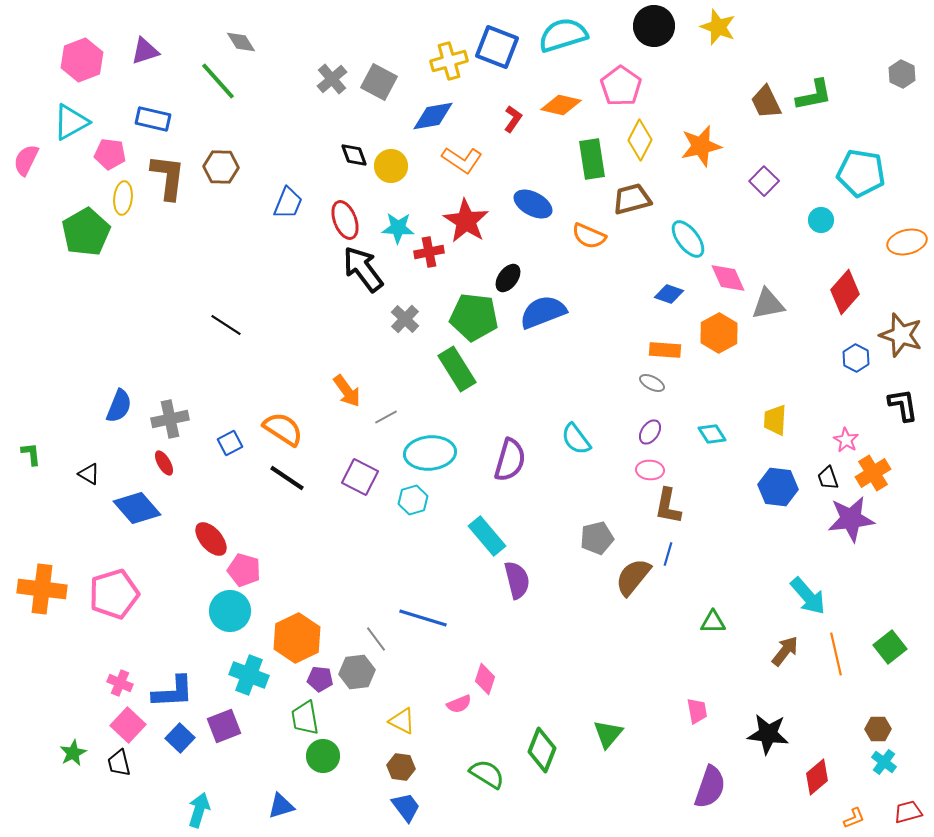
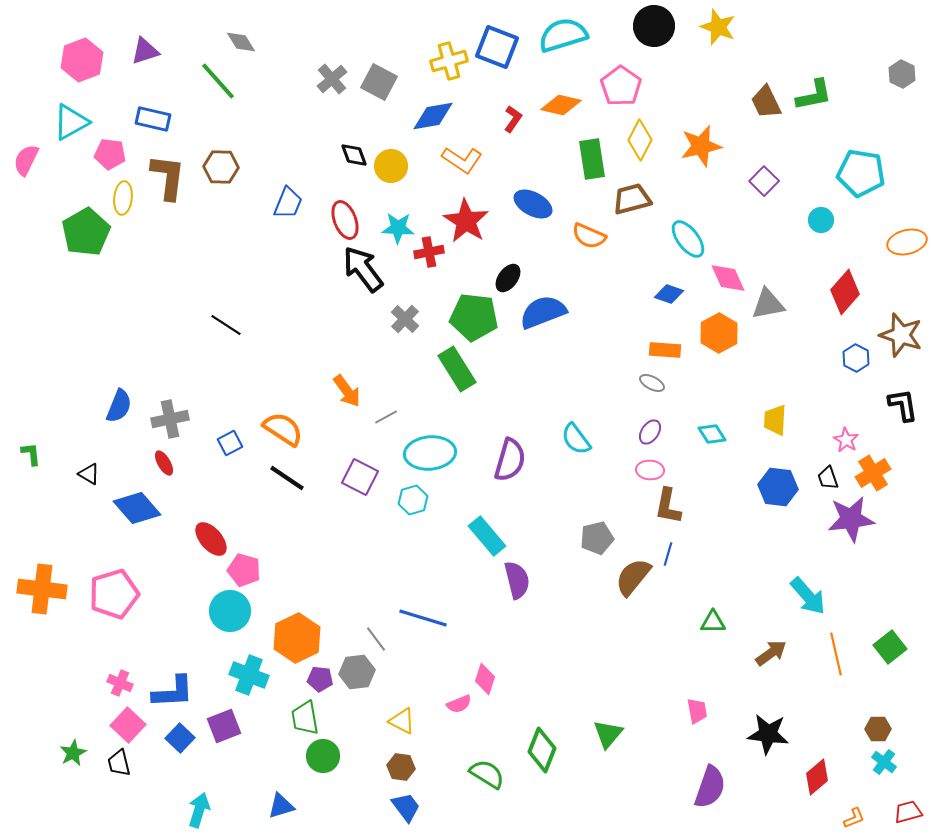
brown arrow at (785, 651): moved 14 px left, 2 px down; rotated 16 degrees clockwise
